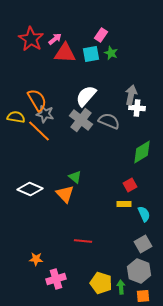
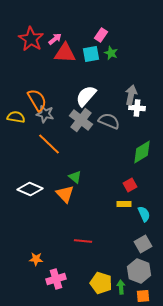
orange line: moved 10 px right, 13 px down
